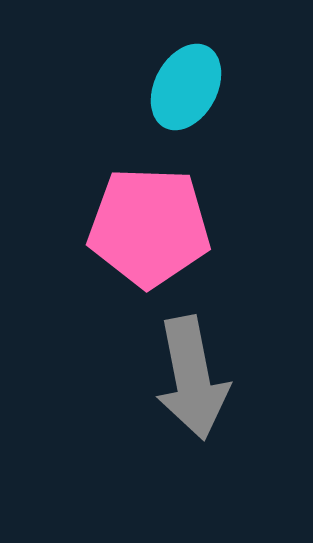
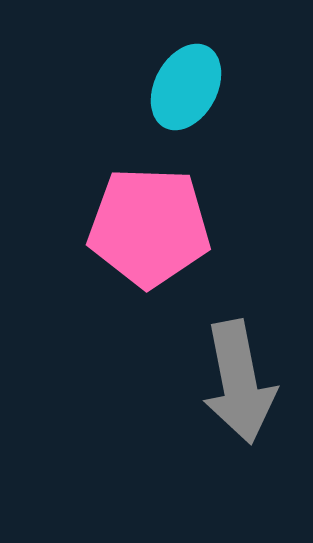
gray arrow: moved 47 px right, 4 px down
